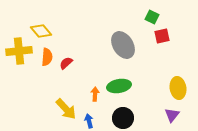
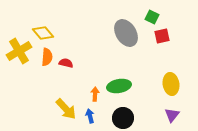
yellow diamond: moved 2 px right, 2 px down
gray ellipse: moved 3 px right, 12 px up
yellow cross: rotated 25 degrees counterclockwise
red semicircle: rotated 56 degrees clockwise
yellow ellipse: moved 7 px left, 4 px up
blue arrow: moved 1 px right, 5 px up
